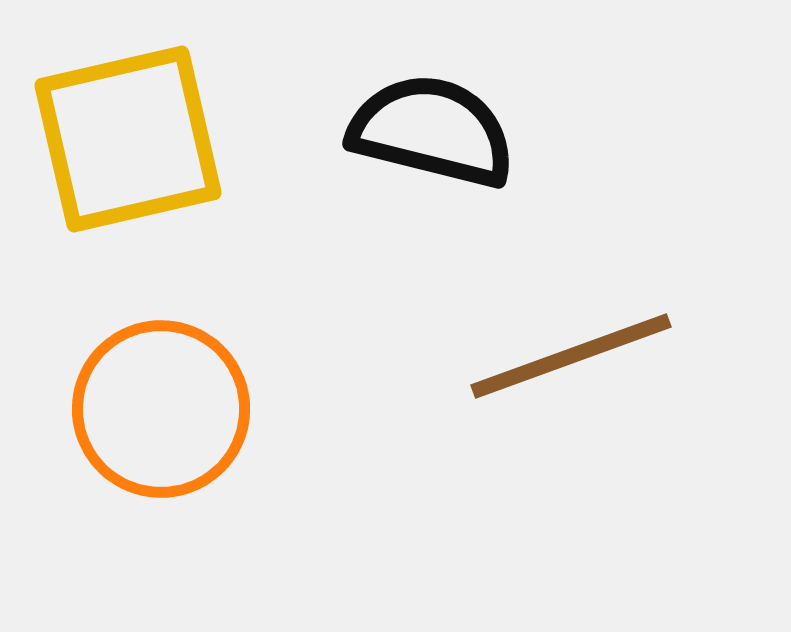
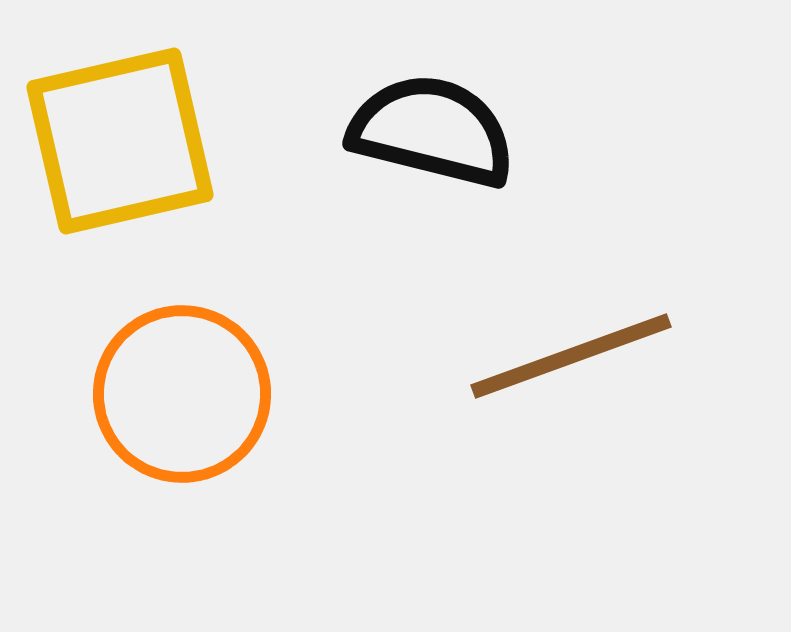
yellow square: moved 8 px left, 2 px down
orange circle: moved 21 px right, 15 px up
